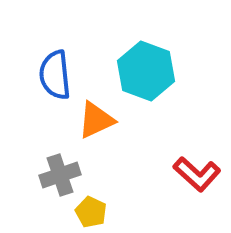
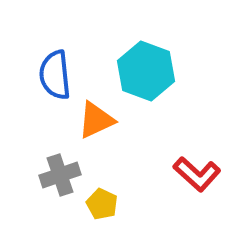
yellow pentagon: moved 11 px right, 8 px up
